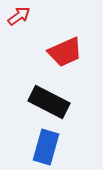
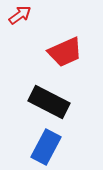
red arrow: moved 1 px right, 1 px up
blue rectangle: rotated 12 degrees clockwise
